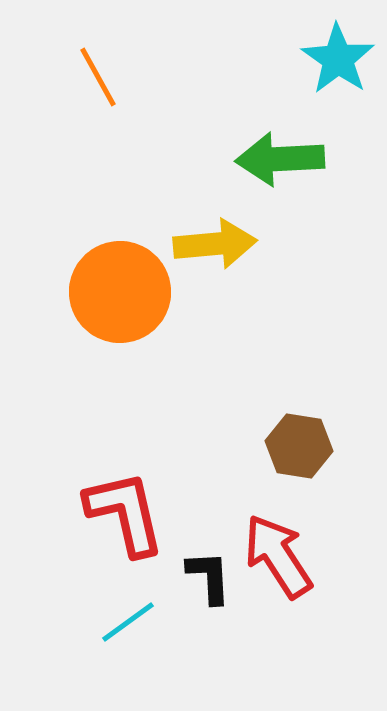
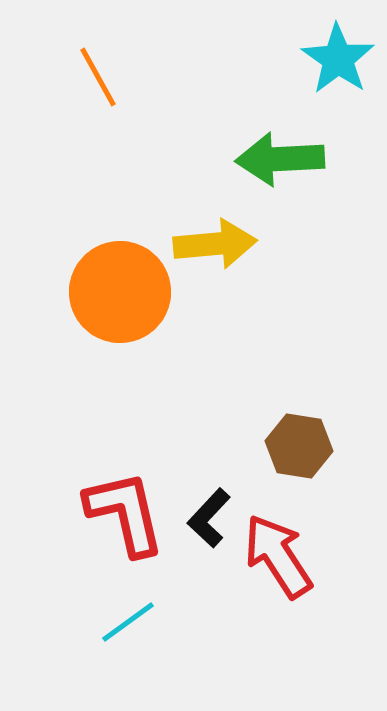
black L-shape: moved 59 px up; rotated 134 degrees counterclockwise
